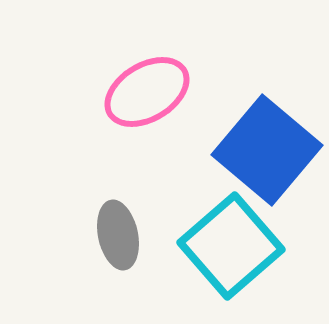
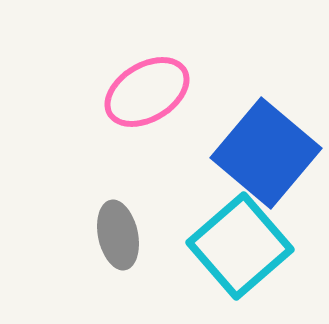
blue square: moved 1 px left, 3 px down
cyan square: moved 9 px right
